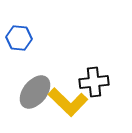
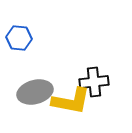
gray ellipse: rotated 36 degrees clockwise
yellow L-shape: moved 3 px right, 1 px up; rotated 33 degrees counterclockwise
